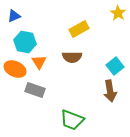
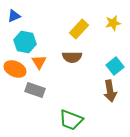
yellow star: moved 5 px left, 10 px down; rotated 28 degrees clockwise
yellow rectangle: rotated 18 degrees counterclockwise
green trapezoid: moved 1 px left
